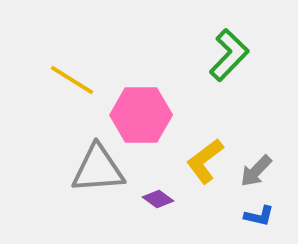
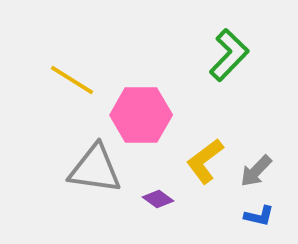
gray triangle: moved 3 px left; rotated 12 degrees clockwise
